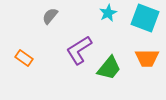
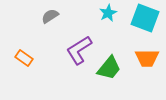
gray semicircle: rotated 18 degrees clockwise
